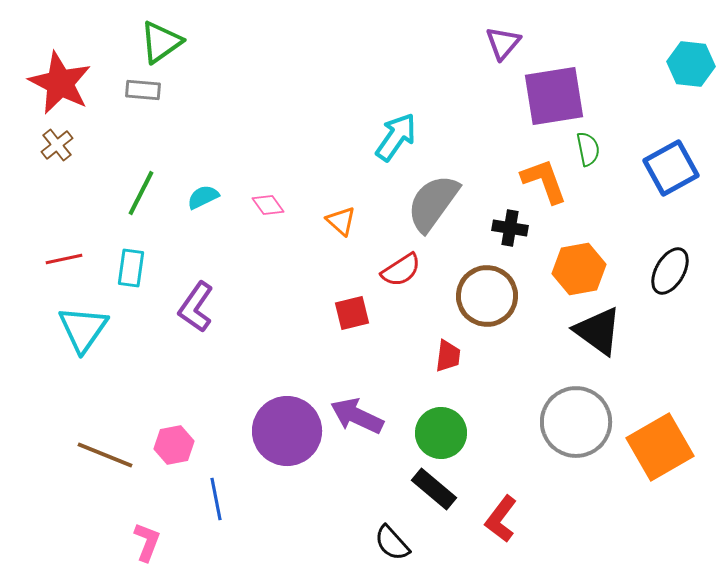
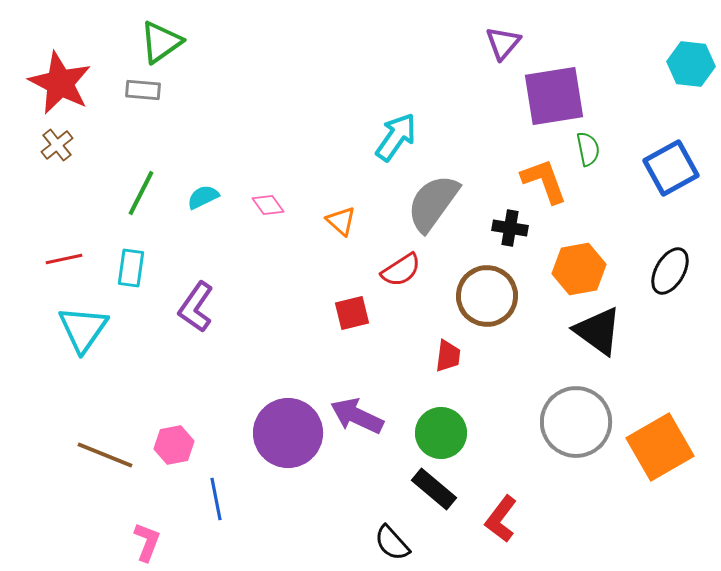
purple circle: moved 1 px right, 2 px down
